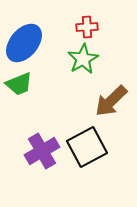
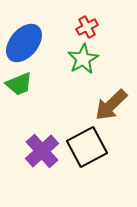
red cross: rotated 25 degrees counterclockwise
brown arrow: moved 4 px down
purple cross: rotated 12 degrees counterclockwise
